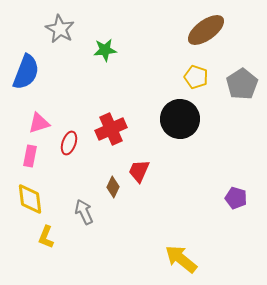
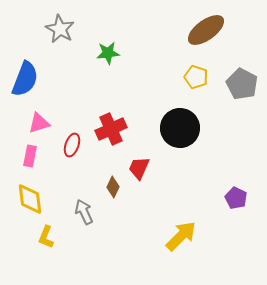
green star: moved 3 px right, 3 px down
blue semicircle: moved 1 px left, 7 px down
gray pentagon: rotated 12 degrees counterclockwise
black circle: moved 9 px down
red ellipse: moved 3 px right, 2 px down
red trapezoid: moved 3 px up
purple pentagon: rotated 10 degrees clockwise
yellow arrow: moved 23 px up; rotated 96 degrees clockwise
